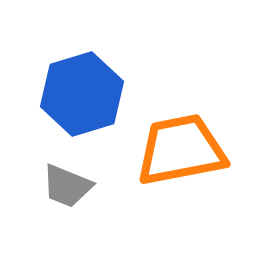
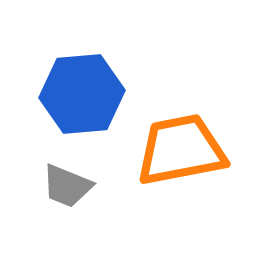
blue hexagon: rotated 12 degrees clockwise
